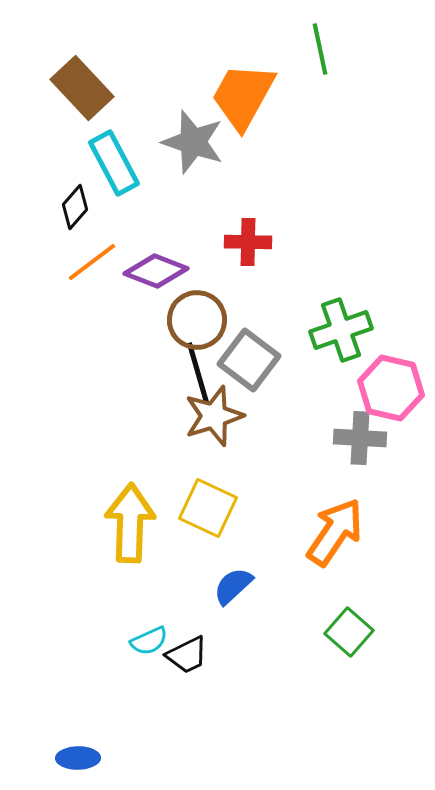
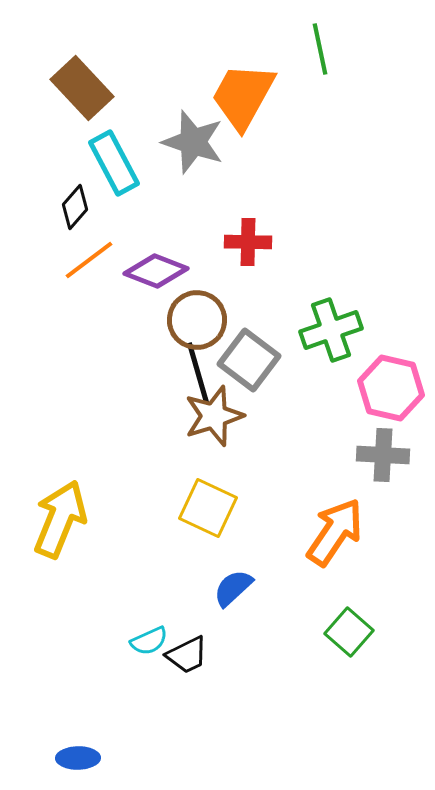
orange line: moved 3 px left, 2 px up
green cross: moved 10 px left
gray cross: moved 23 px right, 17 px down
yellow arrow: moved 70 px left, 4 px up; rotated 20 degrees clockwise
blue semicircle: moved 2 px down
